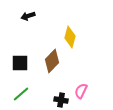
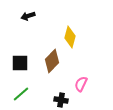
pink semicircle: moved 7 px up
